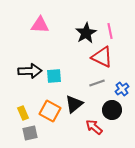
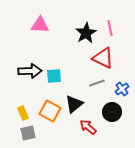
pink line: moved 3 px up
red triangle: moved 1 px right, 1 px down
black circle: moved 2 px down
red arrow: moved 6 px left
gray square: moved 2 px left
